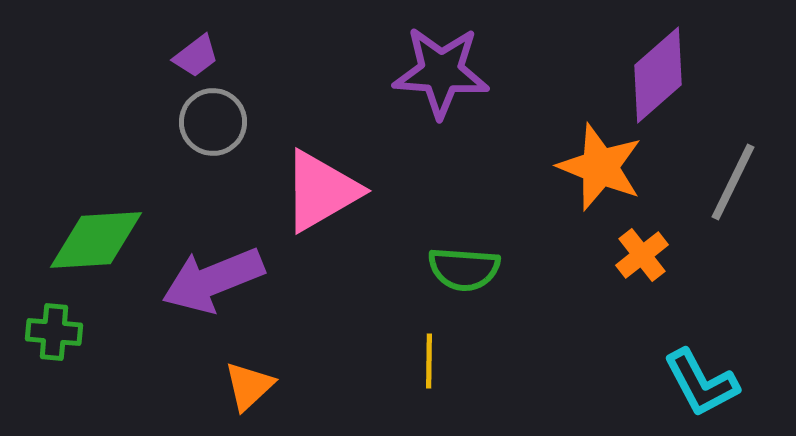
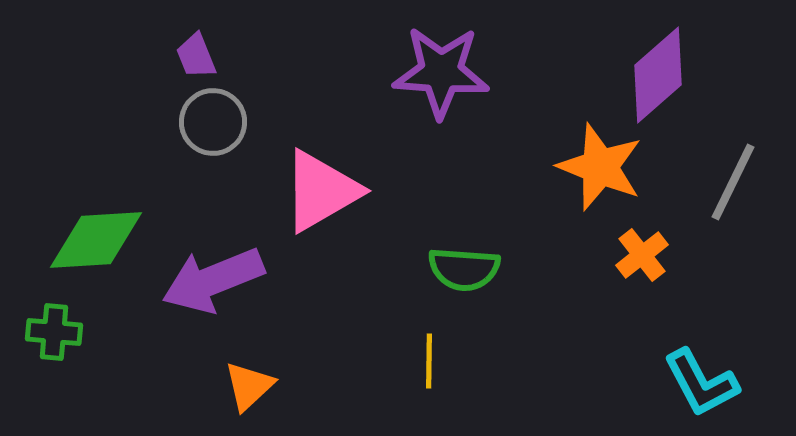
purple trapezoid: rotated 105 degrees clockwise
